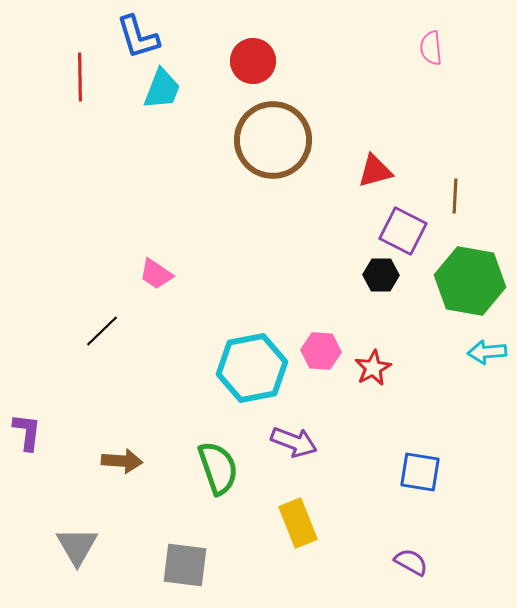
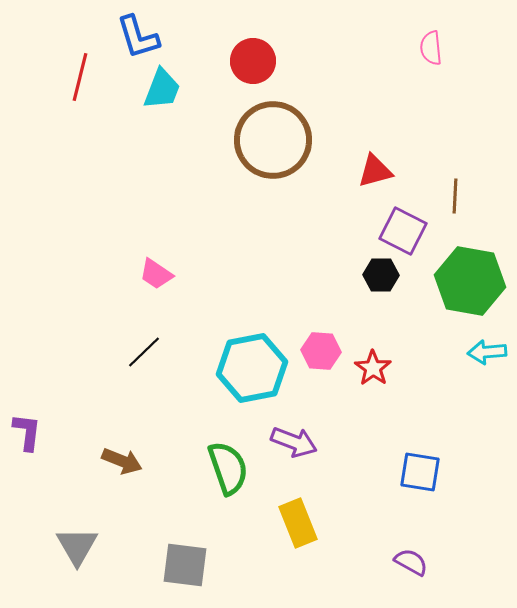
red line: rotated 15 degrees clockwise
black line: moved 42 px right, 21 px down
red star: rotated 9 degrees counterclockwise
brown arrow: rotated 18 degrees clockwise
green semicircle: moved 10 px right
